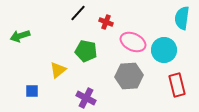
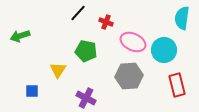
yellow triangle: rotated 18 degrees counterclockwise
